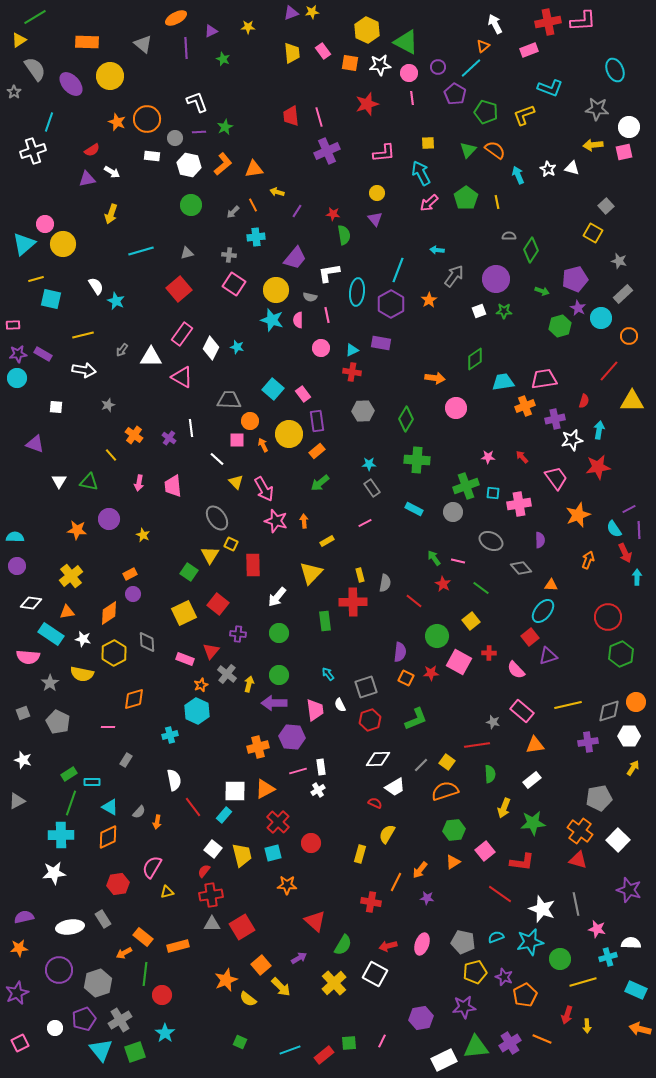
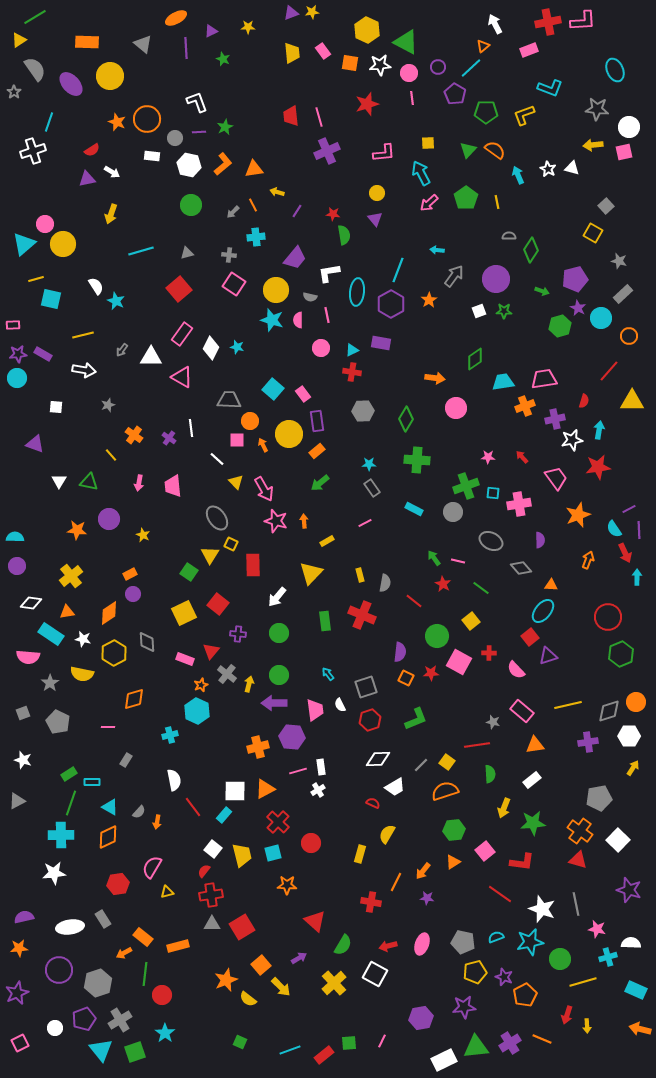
green pentagon at (486, 112): rotated 15 degrees counterclockwise
red cross at (353, 602): moved 9 px right, 13 px down; rotated 24 degrees clockwise
red semicircle at (375, 803): moved 2 px left
orange arrow at (420, 870): moved 3 px right, 1 px down
